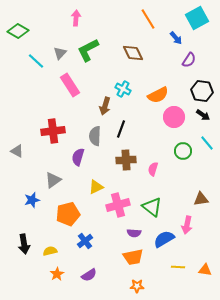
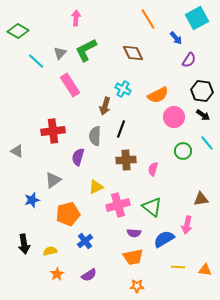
green L-shape at (88, 50): moved 2 px left
